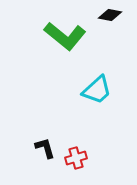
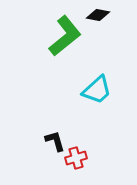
black diamond: moved 12 px left
green L-shape: rotated 78 degrees counterclockwise
black L-shape: moved 10 px right, 7 px up
